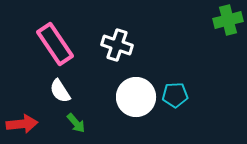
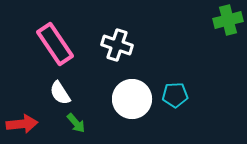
white semicircle: moved 2 px down
white circle: moved 4 px left, 2 px down
